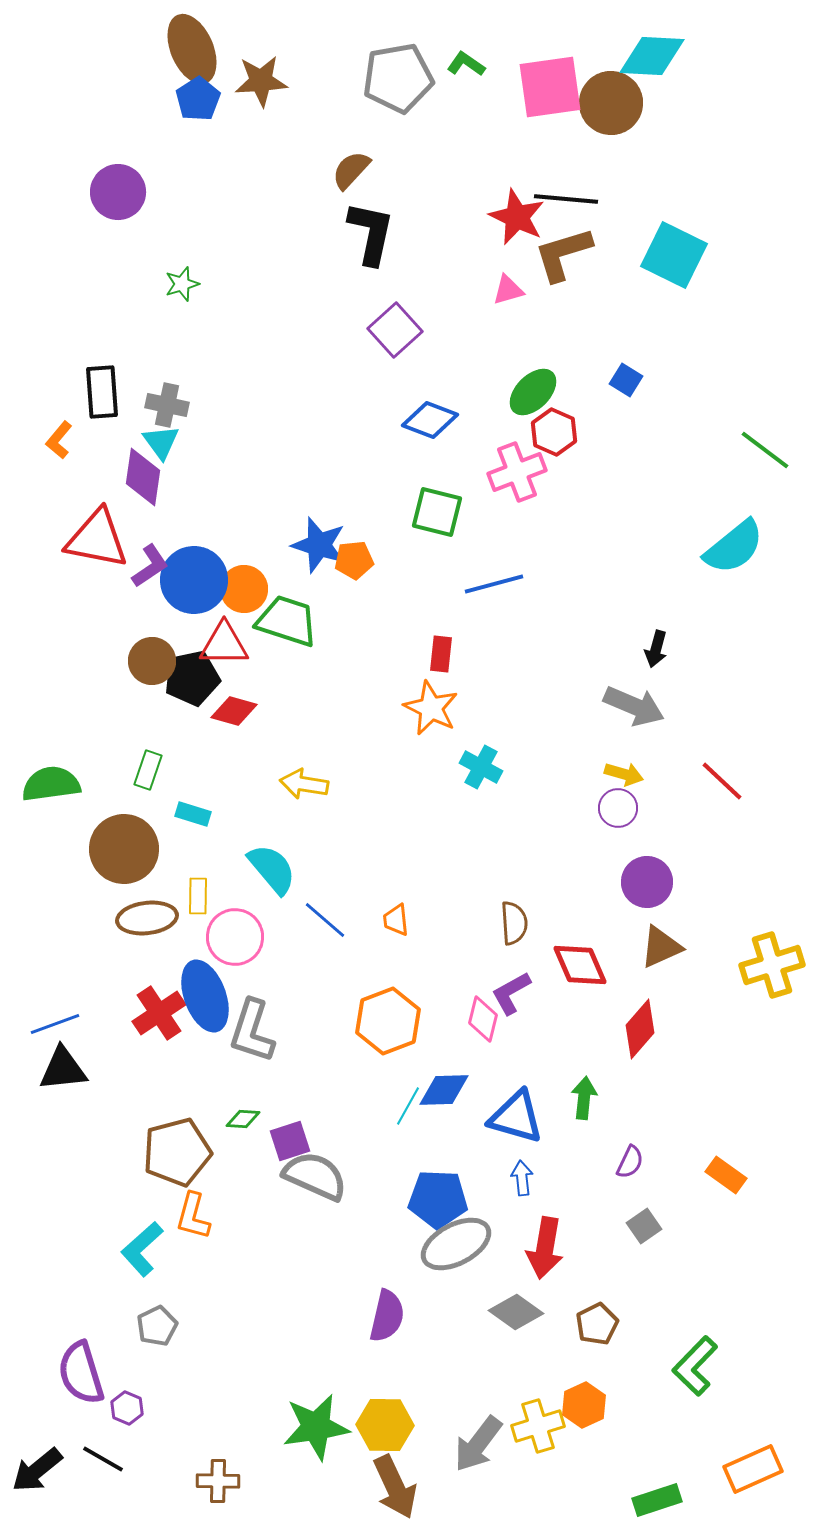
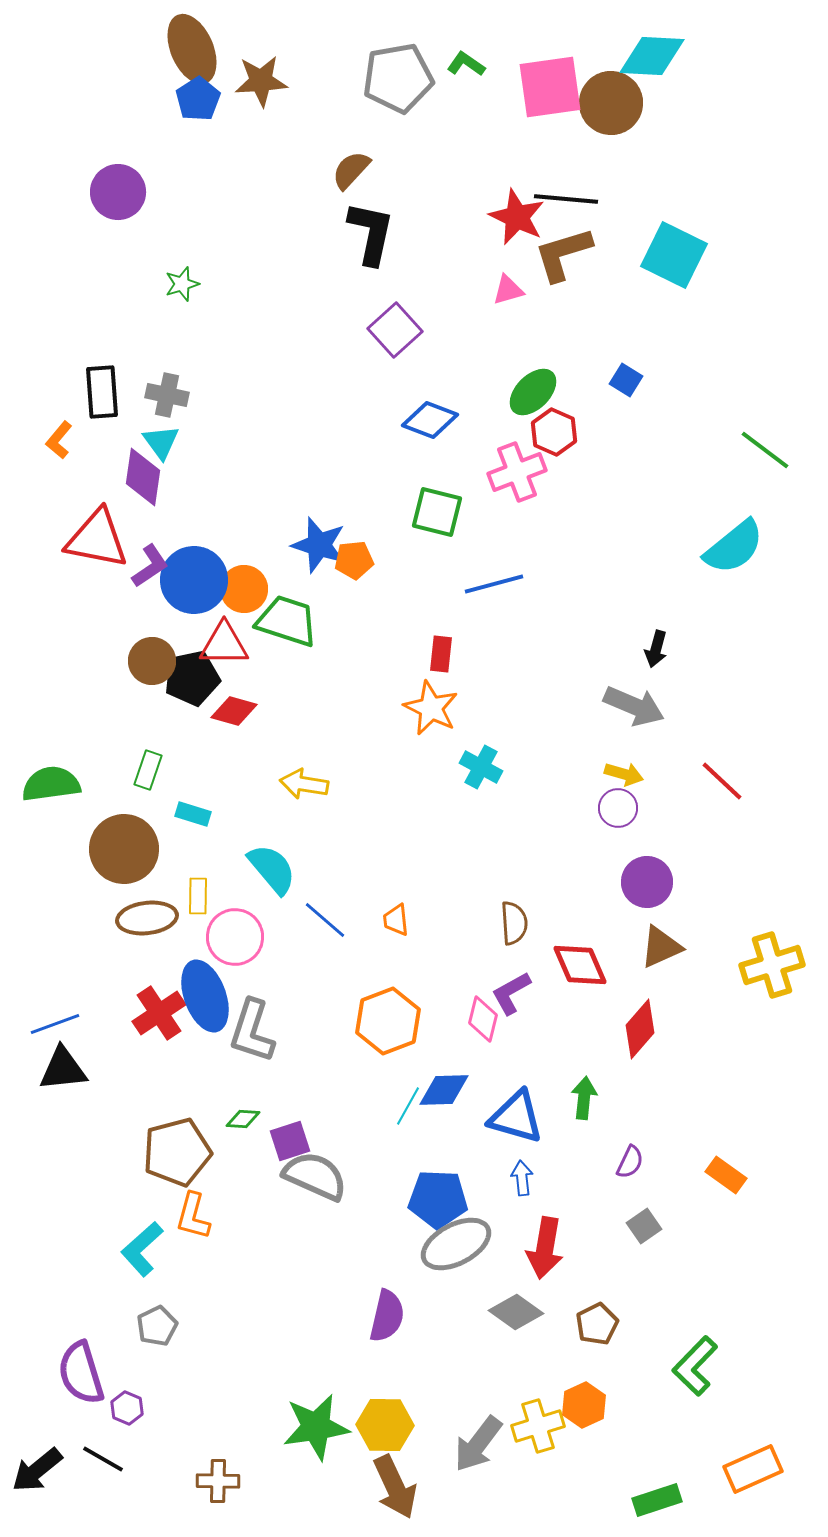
gray cross at (167, 405): moved 10 px up
